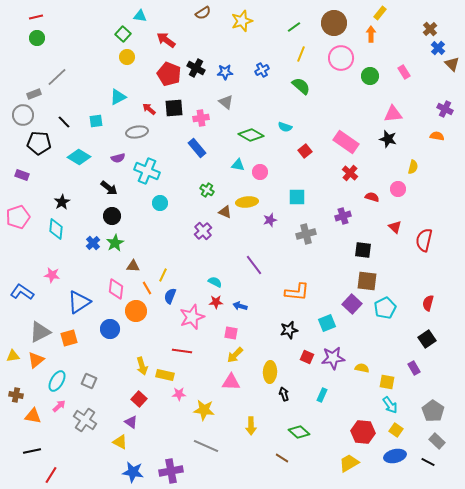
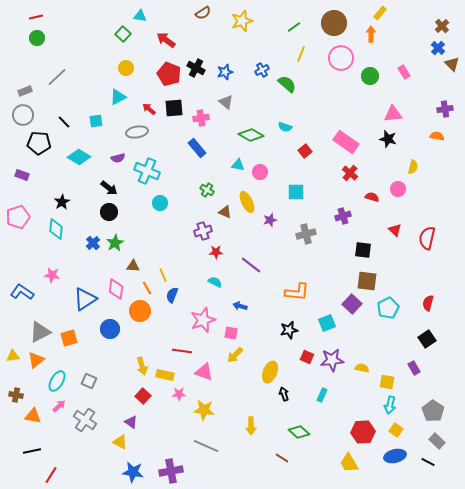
brown cross at (430, 29): moved 12 px right, 3 px up
yellow circle at (127, 57): moved 1 px left, 11 px down
blue star at (225, 72): rotated 14 degrees counterclockwise
green semicircle at (301, 86): moved 14 px left, 2 px up
gray rectangle at (34, 94): moved 9 px left, 3 px up
purple cross at (445, 109): rotated 35 degrees counterclockwise
cyan square at (297, 197): moved 1 px left, 5 px up
yellow ellipse at (247, 202): rotated 70 degrees clockwise
black circle at (112, 216): moved 3 px left, 4 px up
red triangle at (395, 227): moved 3 px down
purple cross at (203, 231): rotated 24 degrees clockwise
red semicircle at (424, 240): moved 3 px right, 2 px up
purple line at (254, 265): moved 3 px left; rotated 15 degrees counterclockwise
yellow line at (163, 275): rotated 48 degrees counterclockwise
blue semicircle at (170, 296): moved 2 px right, 1 px up
blue triangle at (79, 302): moved 6 px right, 3 px up
red star at (216, 302): moved 50 px up
cyan pentagon at (385, 308): moved 3 px right
orange circle at (136, 311): moved 4 px right
pink star at (192, 317): moved 11 px right, 3 px down
purple star at (333, 358): moved 1 px left, 2 px down
yellow ellipse at (270, 372): rotated 20 degrees clockwise
pink triangle at (231, 382): moved 27 px left, 10 px up; rotated 18 degrees clockwise
red square at (139, 399): moved 4 px right, 3 px up
cyan arrow at (390, 405): rotated 48 degrees clockwise
red hexagon at (363, 432): rotated 10 degrees counterclockwise
yellow trapezoid at (349, 463): rotated 90 degrees counterclockwise
